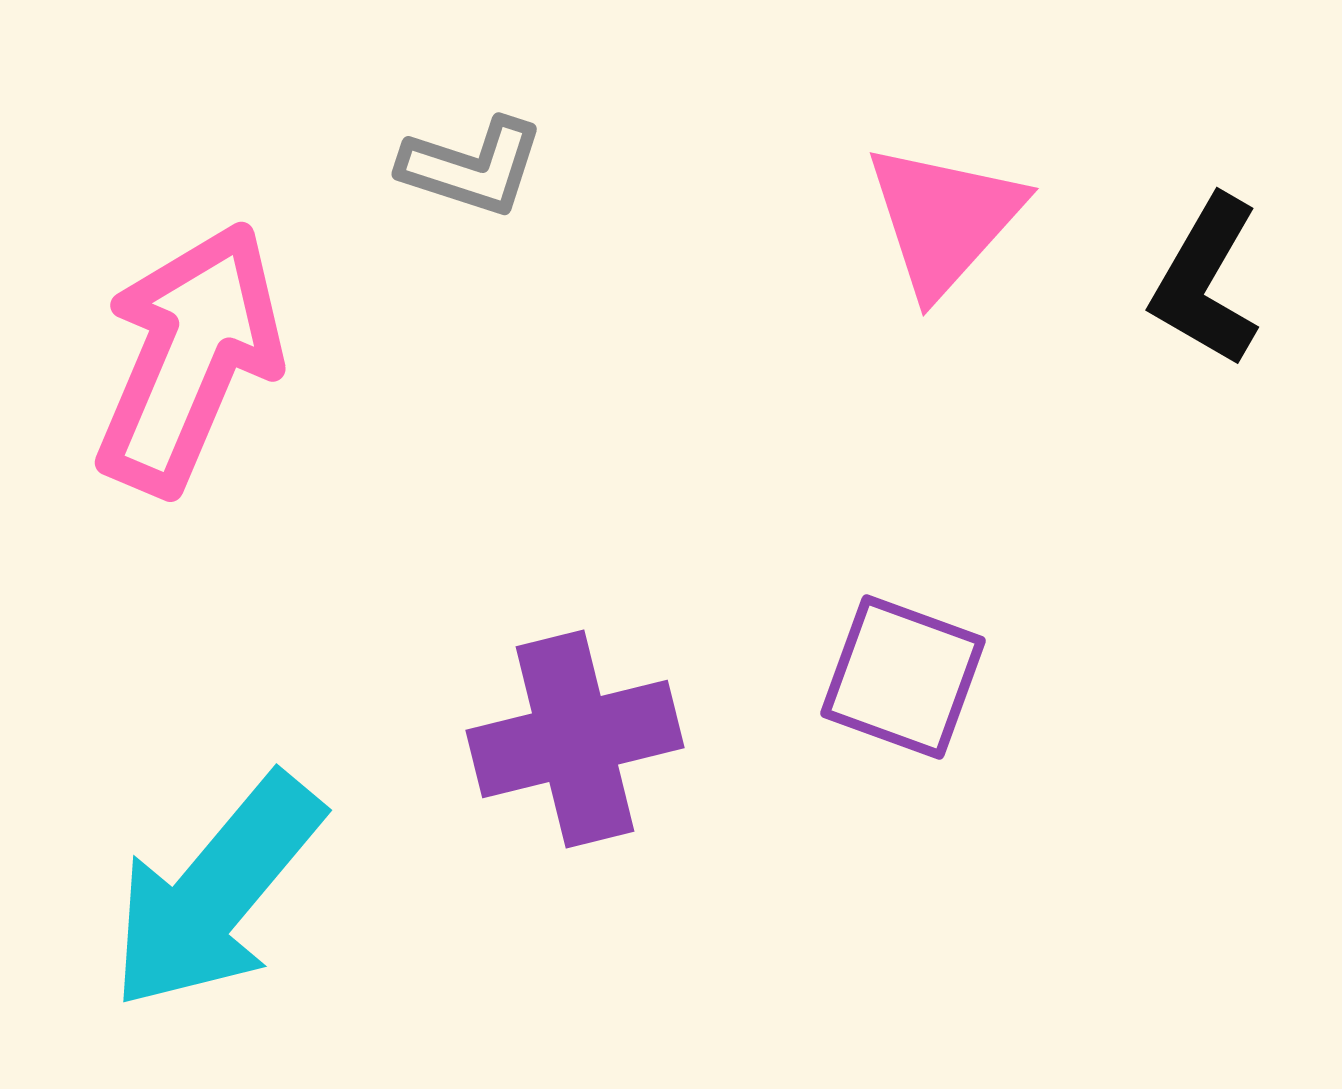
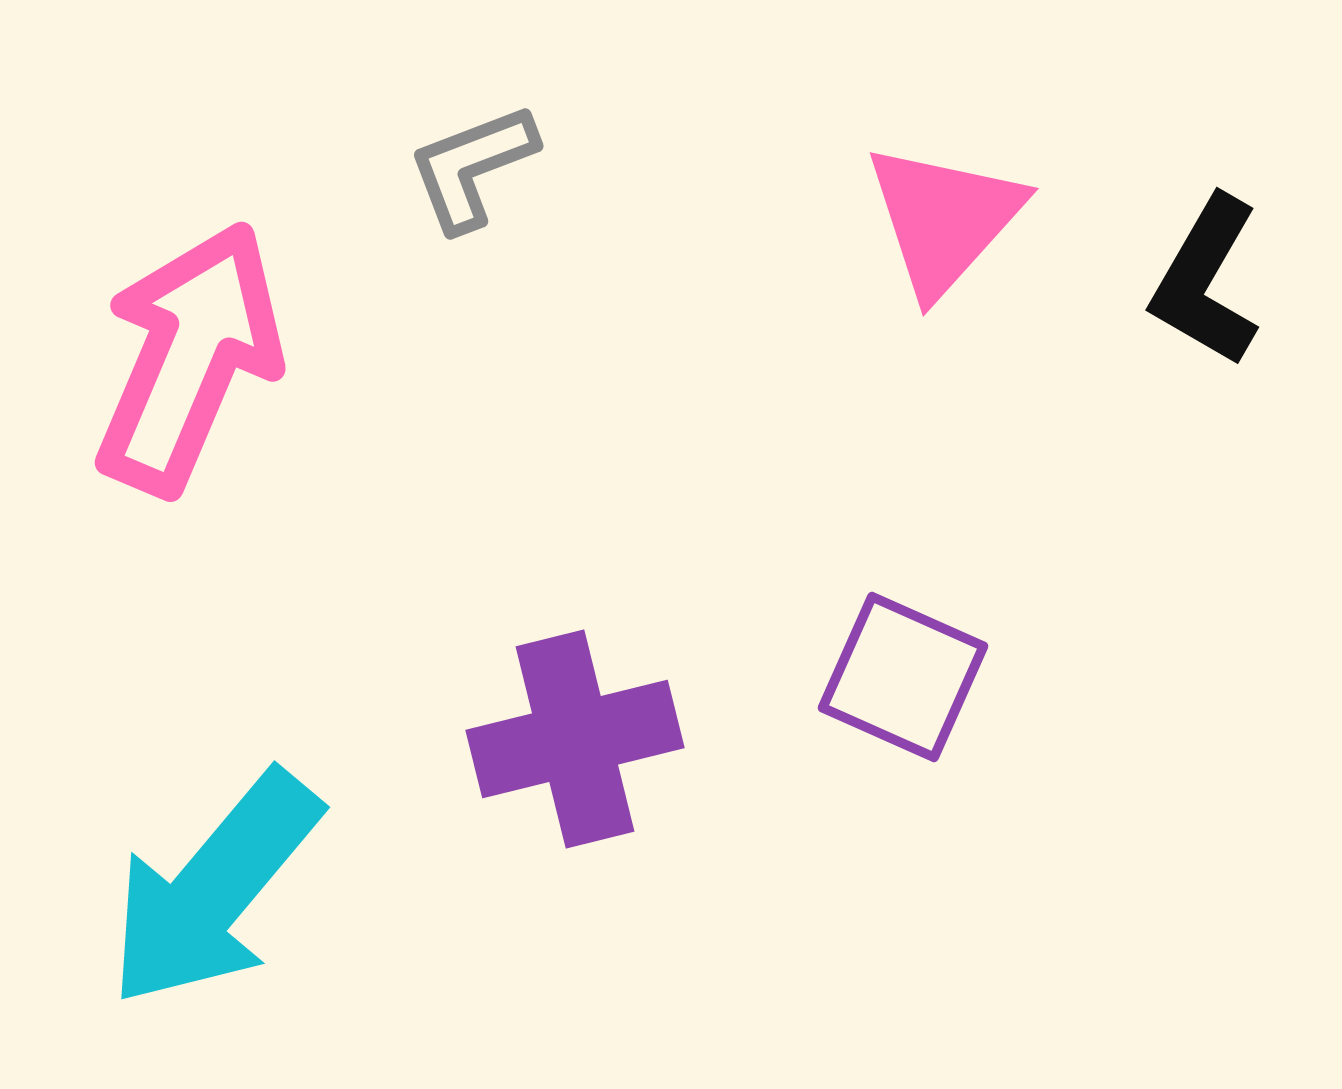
gray L-shape: rotated 141 degrees clockwise
purple square: rotated 4 degrees clockwise
cyan arrow: moved 2 px left, 3 px up
